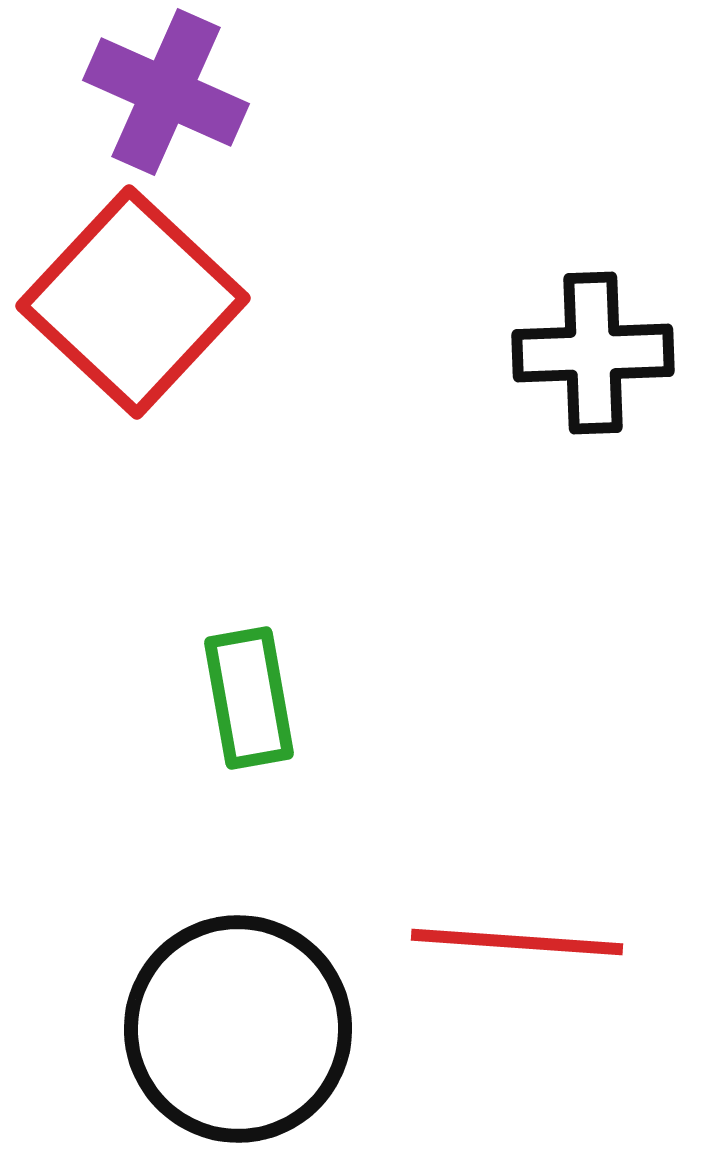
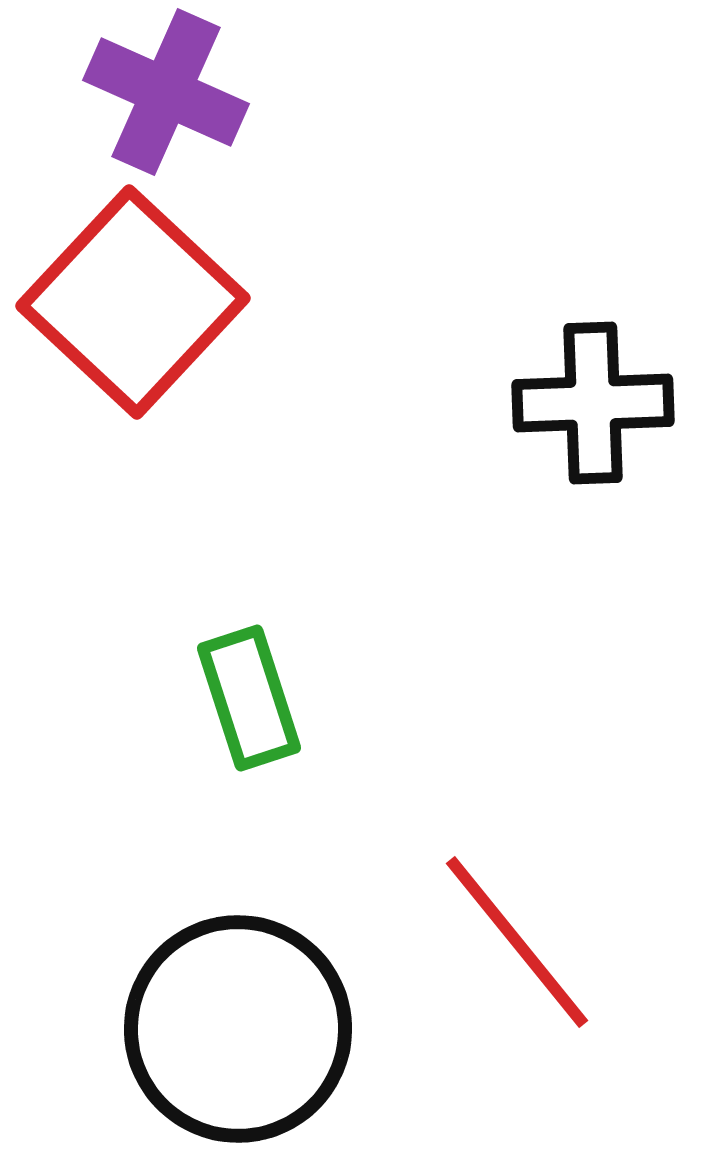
black cross: moved 50 px down
green rectangle: rotated 8 degrees counterclockwise
red line: rotated 47 degrees clockwise
